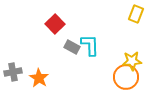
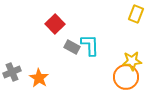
gray cross: moved 1 px left; rotated 12 degrees counterclockwise
